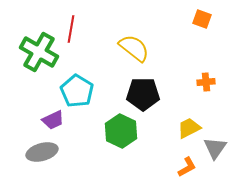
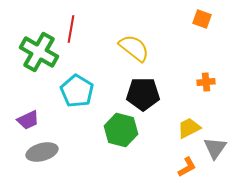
purple trapezoid: moved 25 px left
green hexagon: moved 1 px up; rotated 12 degrees counterclockwise
